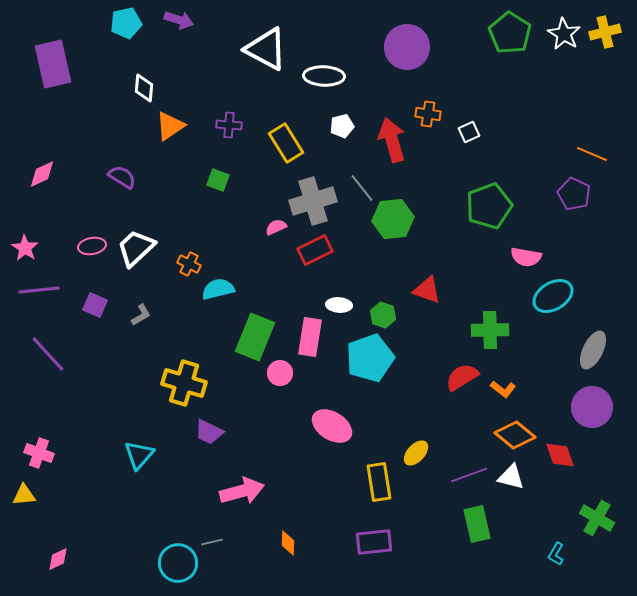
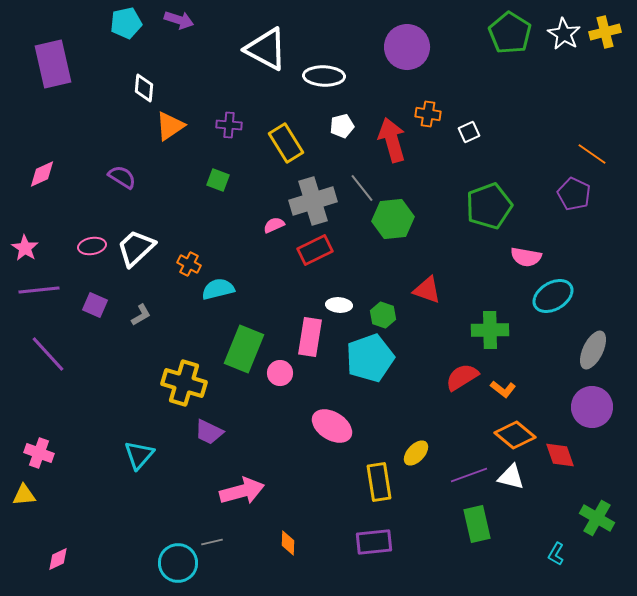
orange line at (592, 154): rotated 12 degrees clockwise
pink semicircle at (276, 227): moved 2 px left, 2 px up
green rectangle at (255, 337): moved 11 px left, 12 px down
